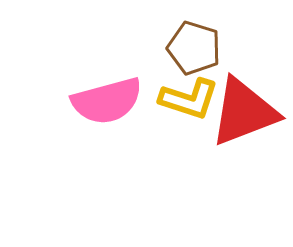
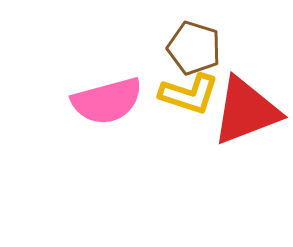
yellow L-shape: moved 5 px up
red triangle: moved 2 px right, 1 px up
